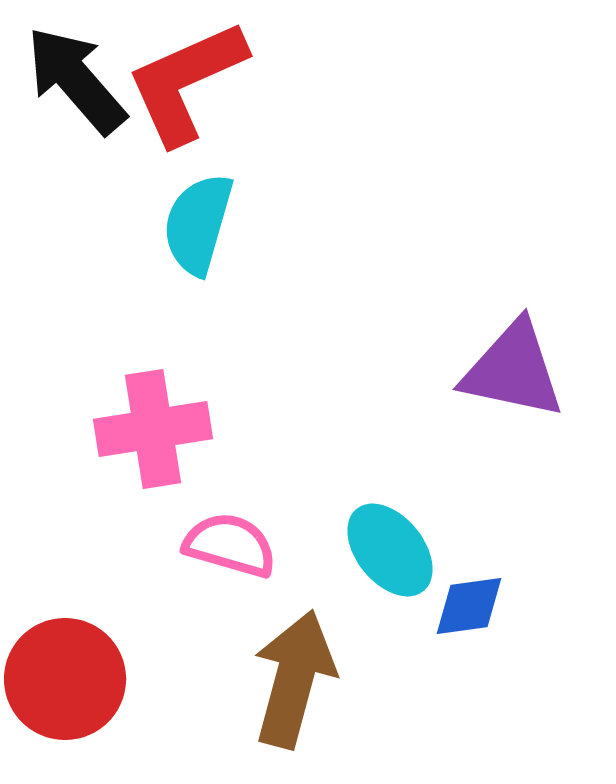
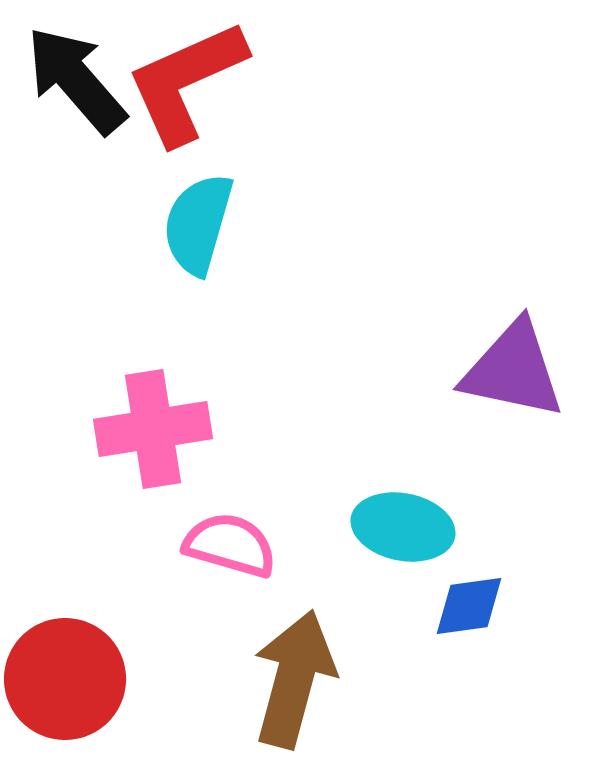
cyan ellipse: moved 13 px right, 23 px up; rotated 40 degrees counterclockwise
